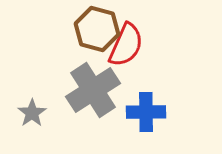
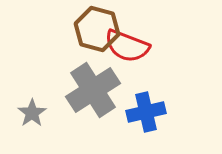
red semicircle: moved 1 px right, 1 px down; rotated 87 degrees clockwise
blue cross: rotated 12 degrees counterclockwise
